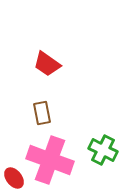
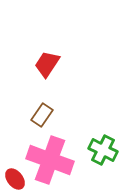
red trapezoid: rotated 88 degrees clockwise
brown rectangle: moved 2 px down; rotated 45 degrees clockwise
red ellipse: moved 1 px right, 1 px down
